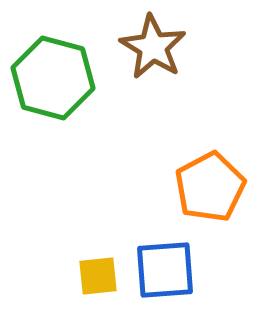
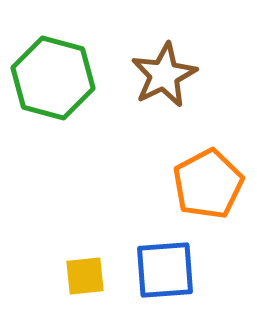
brown star: moved 11 px right, 28 px down; rotated 14 degrees clockwise
orange pentagon: moved 2 px left, 3 px up
yellow square: moved 13 px left
